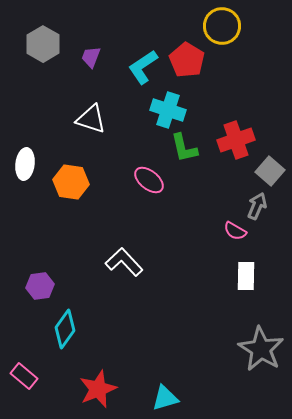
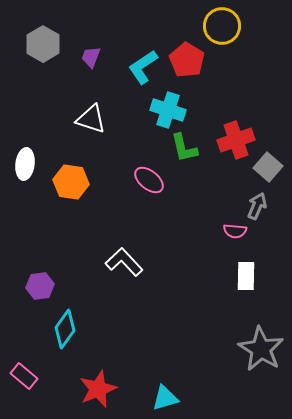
gray square: moved 2 px left, 4 px up
pink semicircle: rotated 25 degrees counterclockwise
